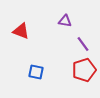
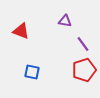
blue square: moved 4 px left
